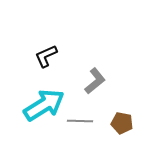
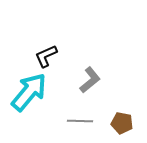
gray L-shape: moved 5 px left, 1 px up
cyan arrow: moved 15 px left, 13 px up; rotated 18 degrees counterclockwise
